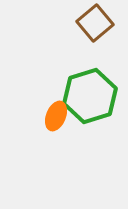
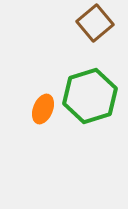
orange ellipse: moved 13 px left, 7 px up
